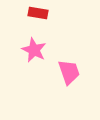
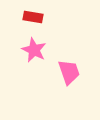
red rectangle: moved 5 px left, 4 px down
